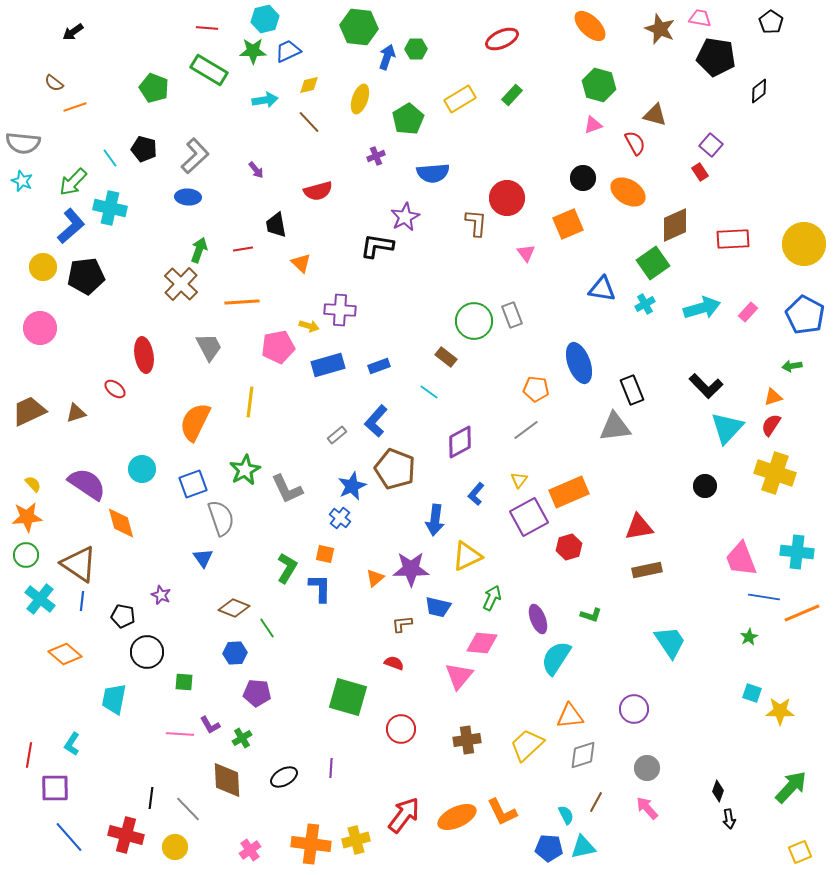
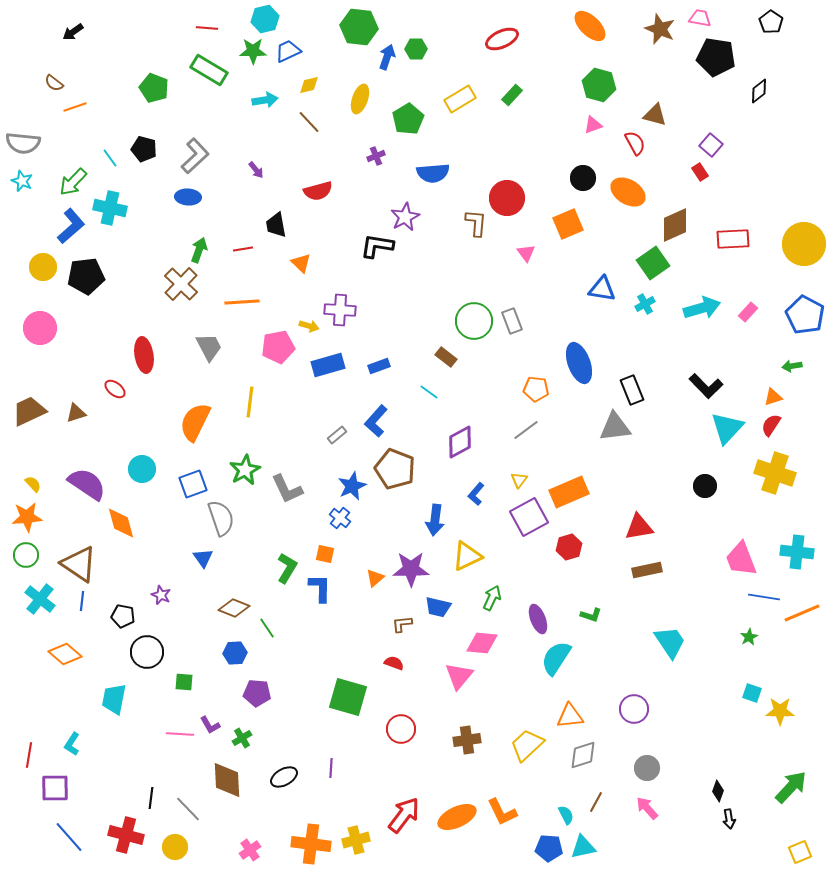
gray rectangle at (512, 315): moved 6 px down
